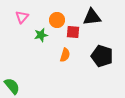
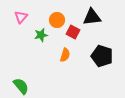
pink triangle: moved 1 px left
red square: rotated 24 degrees clockwise
green semicircle: moved 9 px right
